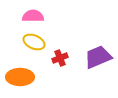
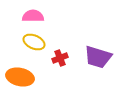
purple trapezoid: rotated 140 degrees counterclockwise
orange ellipse: rotated 12 degrees clockwise
